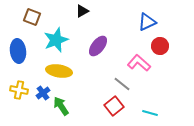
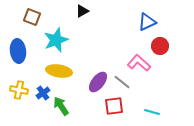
purple ellipse: moved 36 px down
gray line: moved 2 px up
red square: rotated 30 degrees clockwise
cyan line: moved 2 px right, 1 px up
